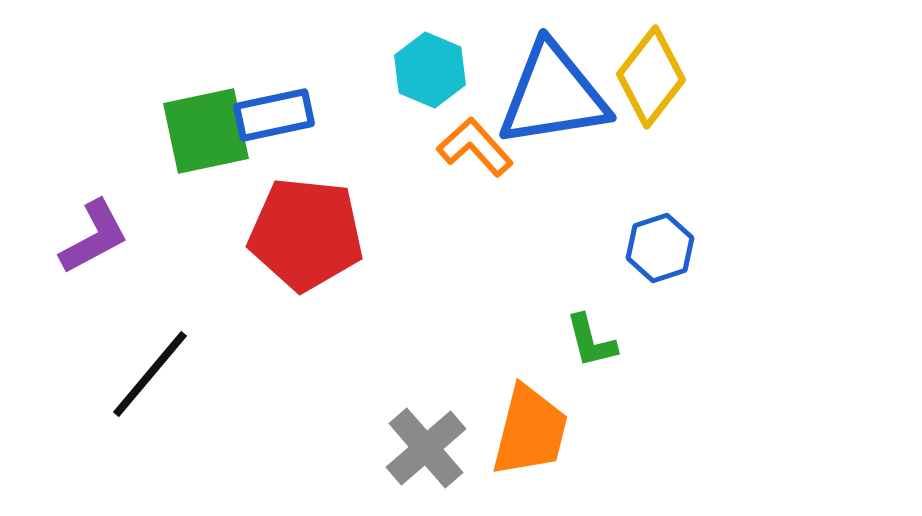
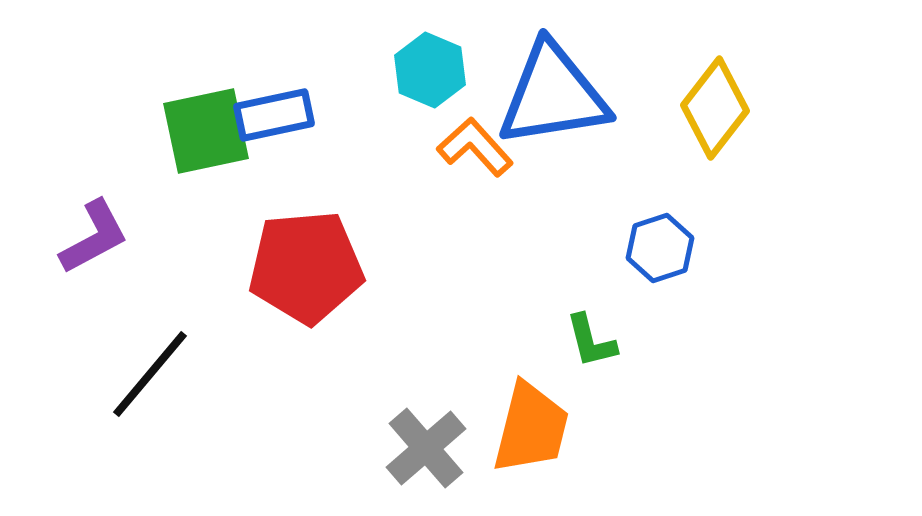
yellow diamond: moved 64 px right, 31 px down
red pentagon: moved 33 px down; rotated 11 degrees counterclockwise
orange trapezoid: moved 1 px right, 3 px up
